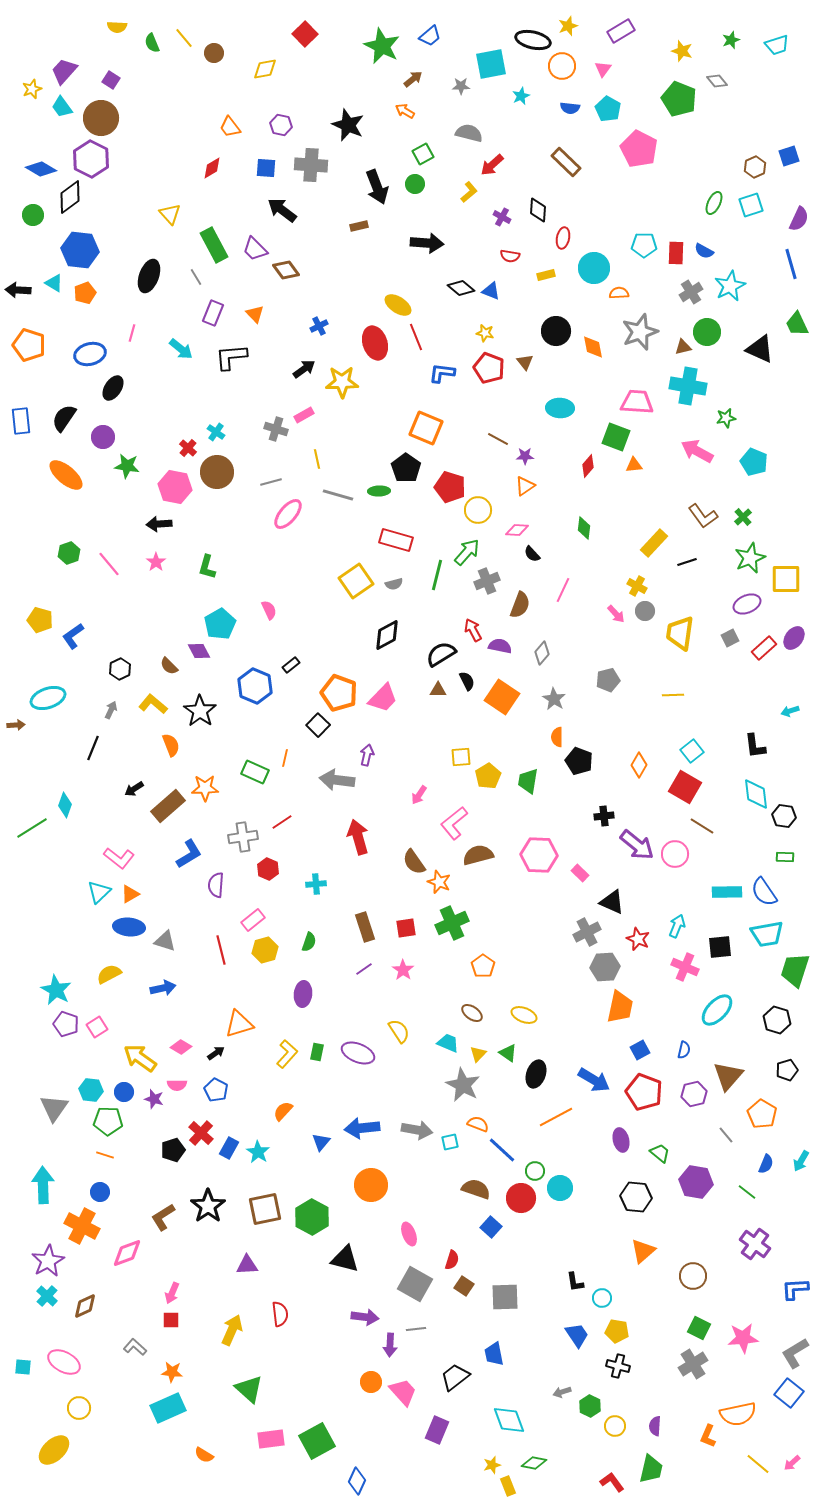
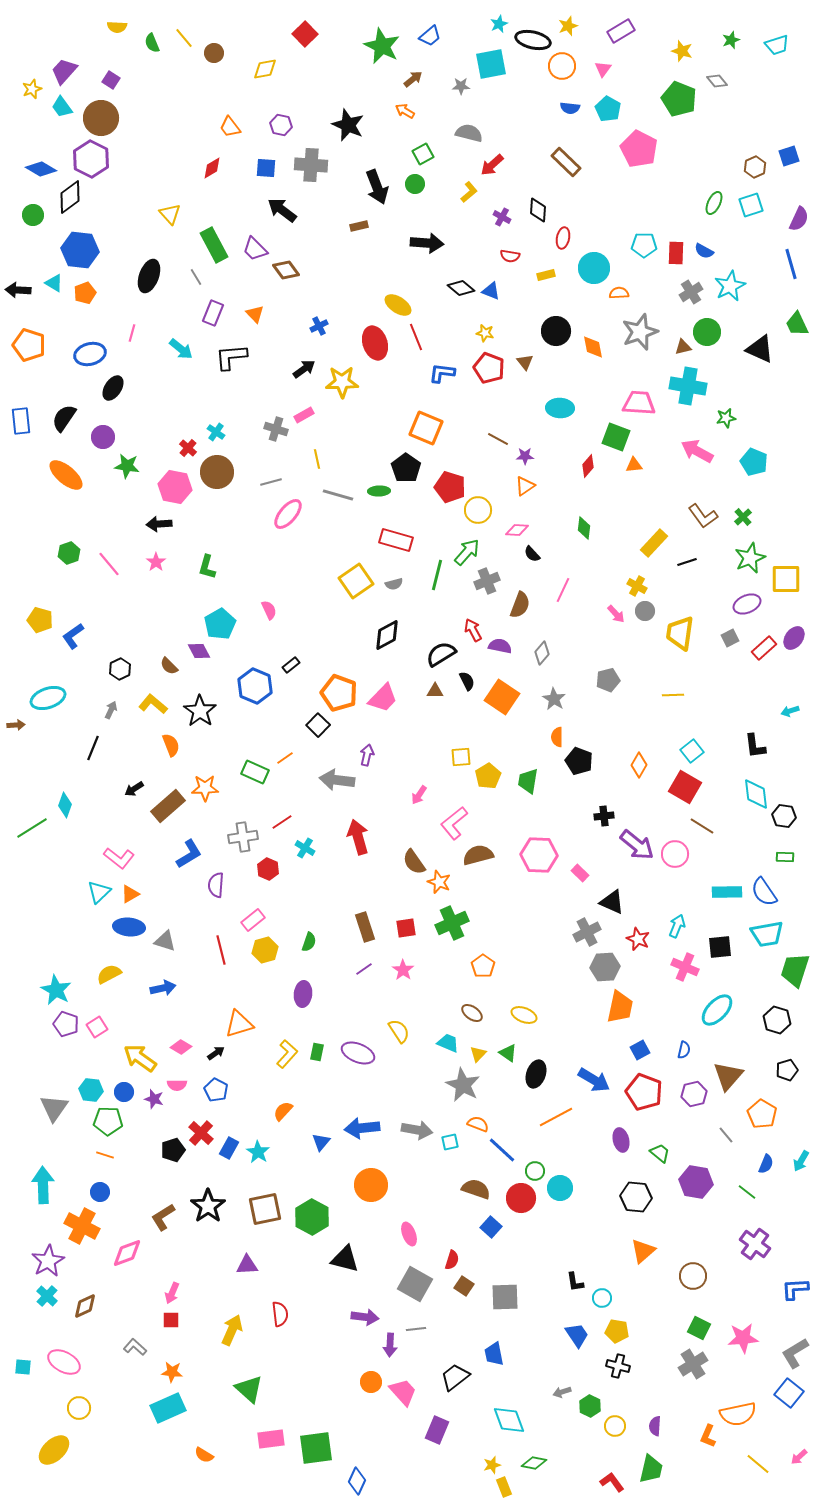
cyan star at (521, 96): moved 22 px left, 72 px up
pink trapezoid at (637, 402): moved 2 px right, 1 px down
brown triangle at (438, 690): moved 3 px left, 1 px down
orange line at (285, 758): rotated 42 degrees clockwise
cyan cross at (316, 884): moved 11 px left, 36 px up; rotated 36 degrees clockwise
green square at (317, 1441): moved 1 px left, 7 px down; rotated 21 degrees clockwise
pink arrow at (792, 1463): moved 7 px right, 6 px up
yellow rectangle at (508, 1486): moved 4 px left, 1 px down
